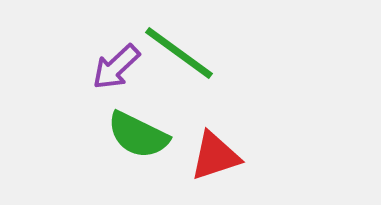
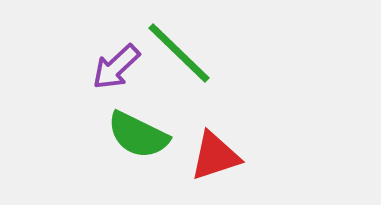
green line: rotated 8 degrees clockwise
